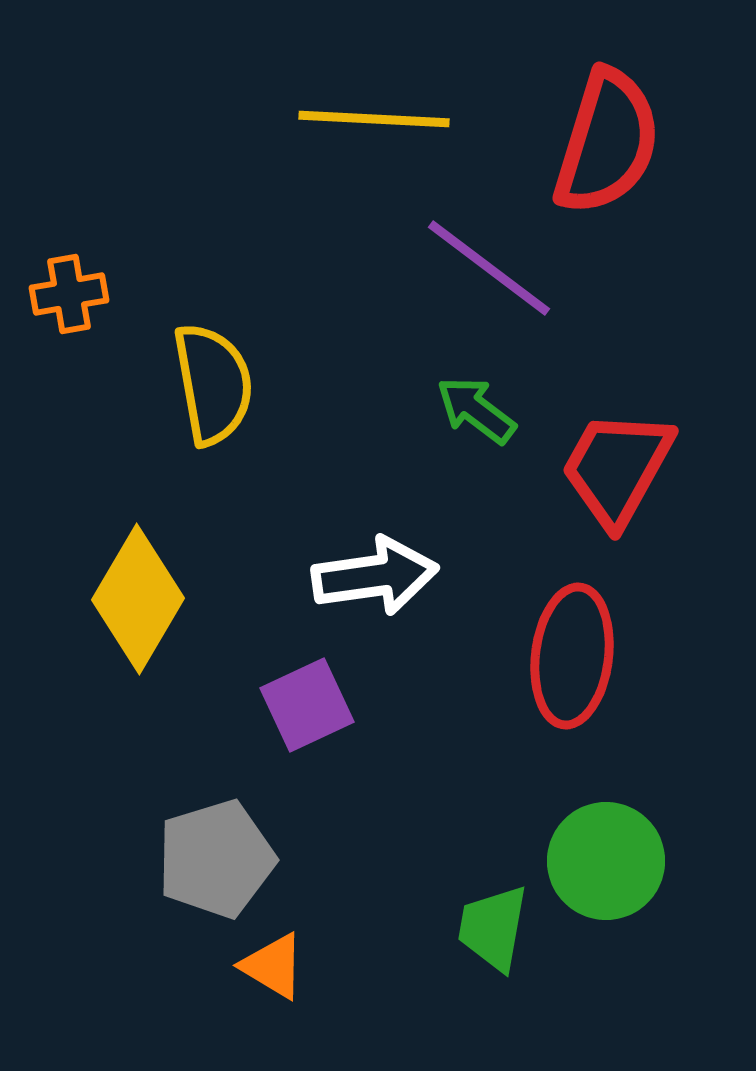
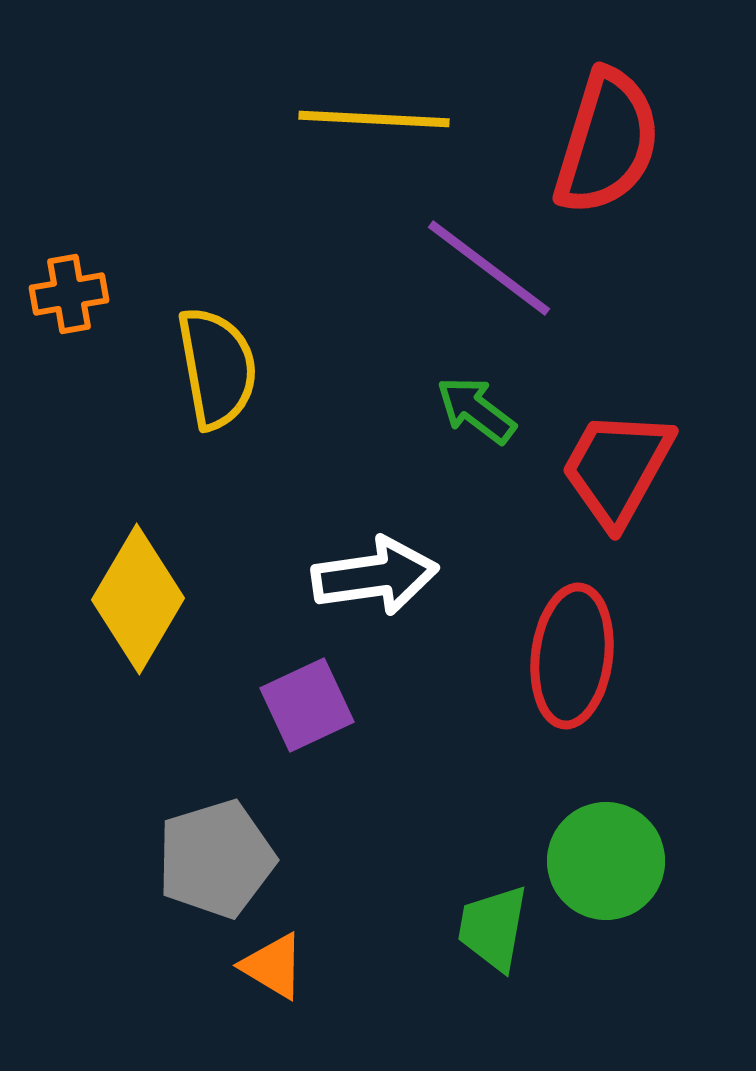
yellow semicircle: moved 4 px right, 16 px up
